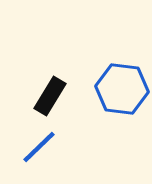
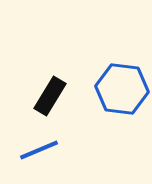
blue line: moved 3 px down; rotated 21 degrees clockwise
